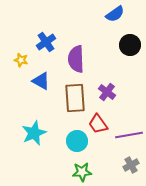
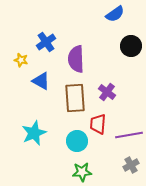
black circle: moved 1 px right, 1 px down
red trapezoid: rotated 40 degrees clockwise
